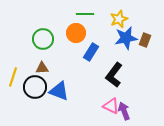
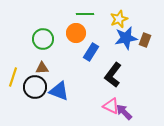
black L-shape: moved 1 px left
purple arrow: moved 1 px down; rotated 24 degrees counterclockwise
